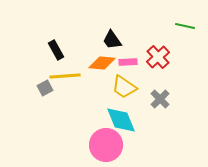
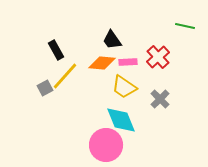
yellow line: rotated 44 degrees counterclockwise
